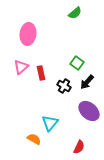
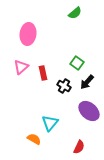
red rectangle: moved 2 px right
